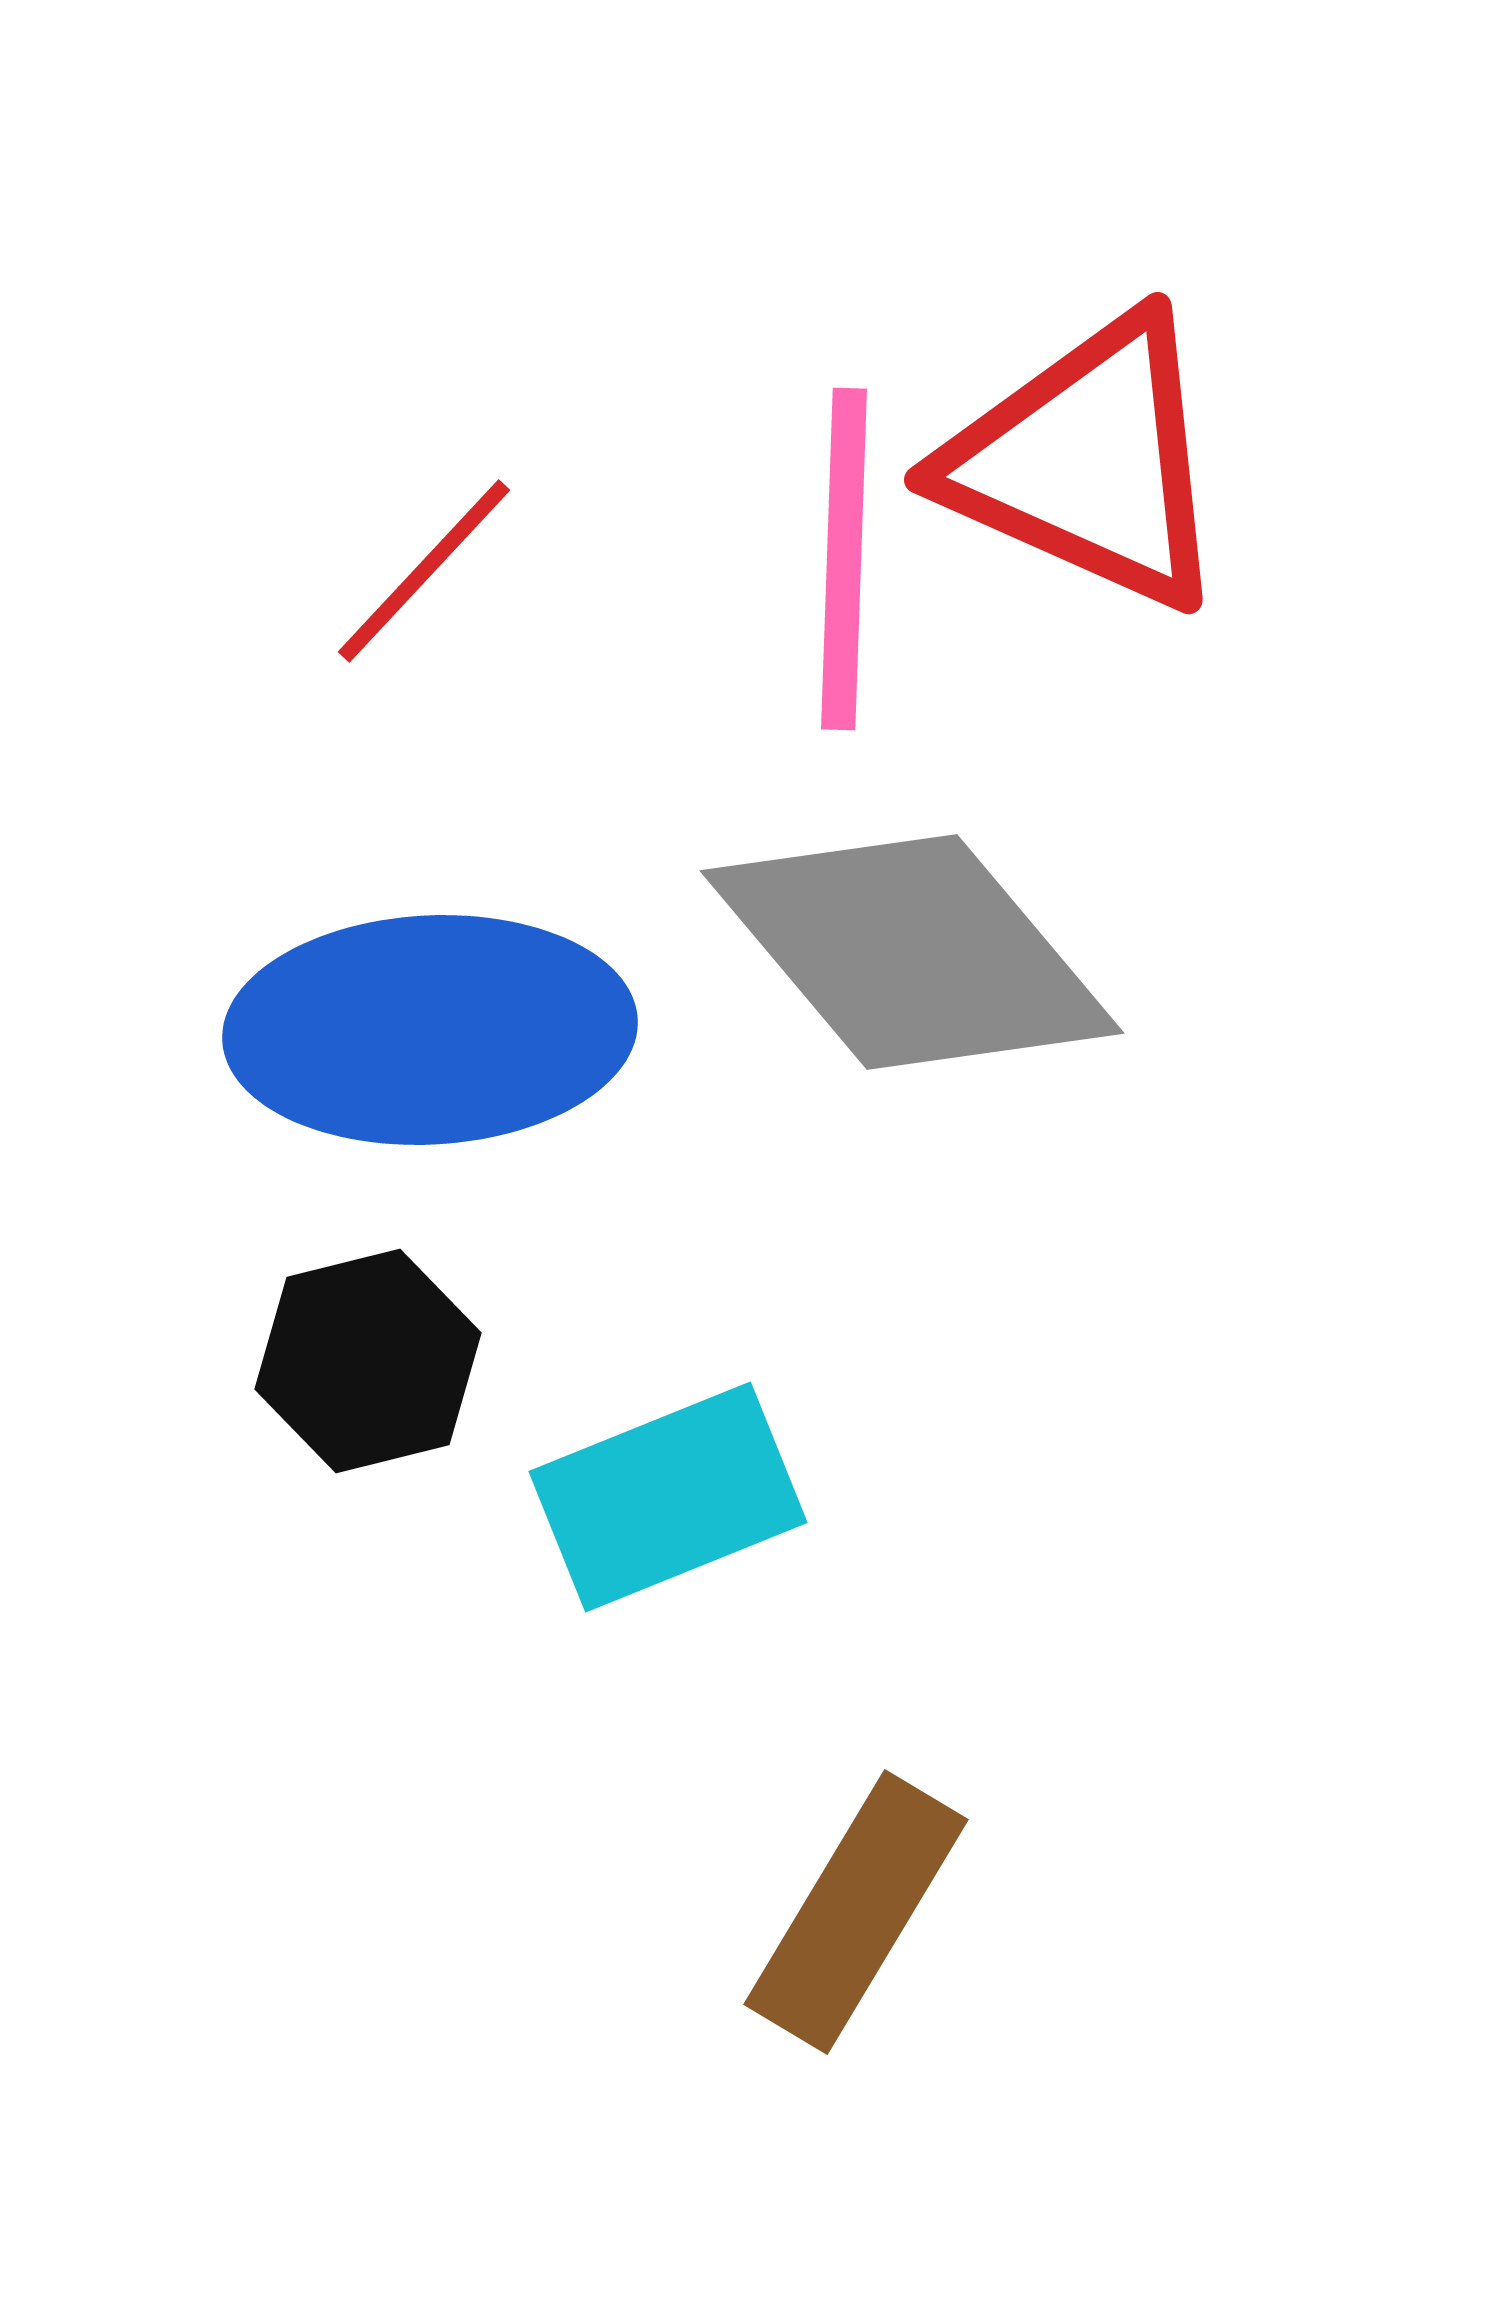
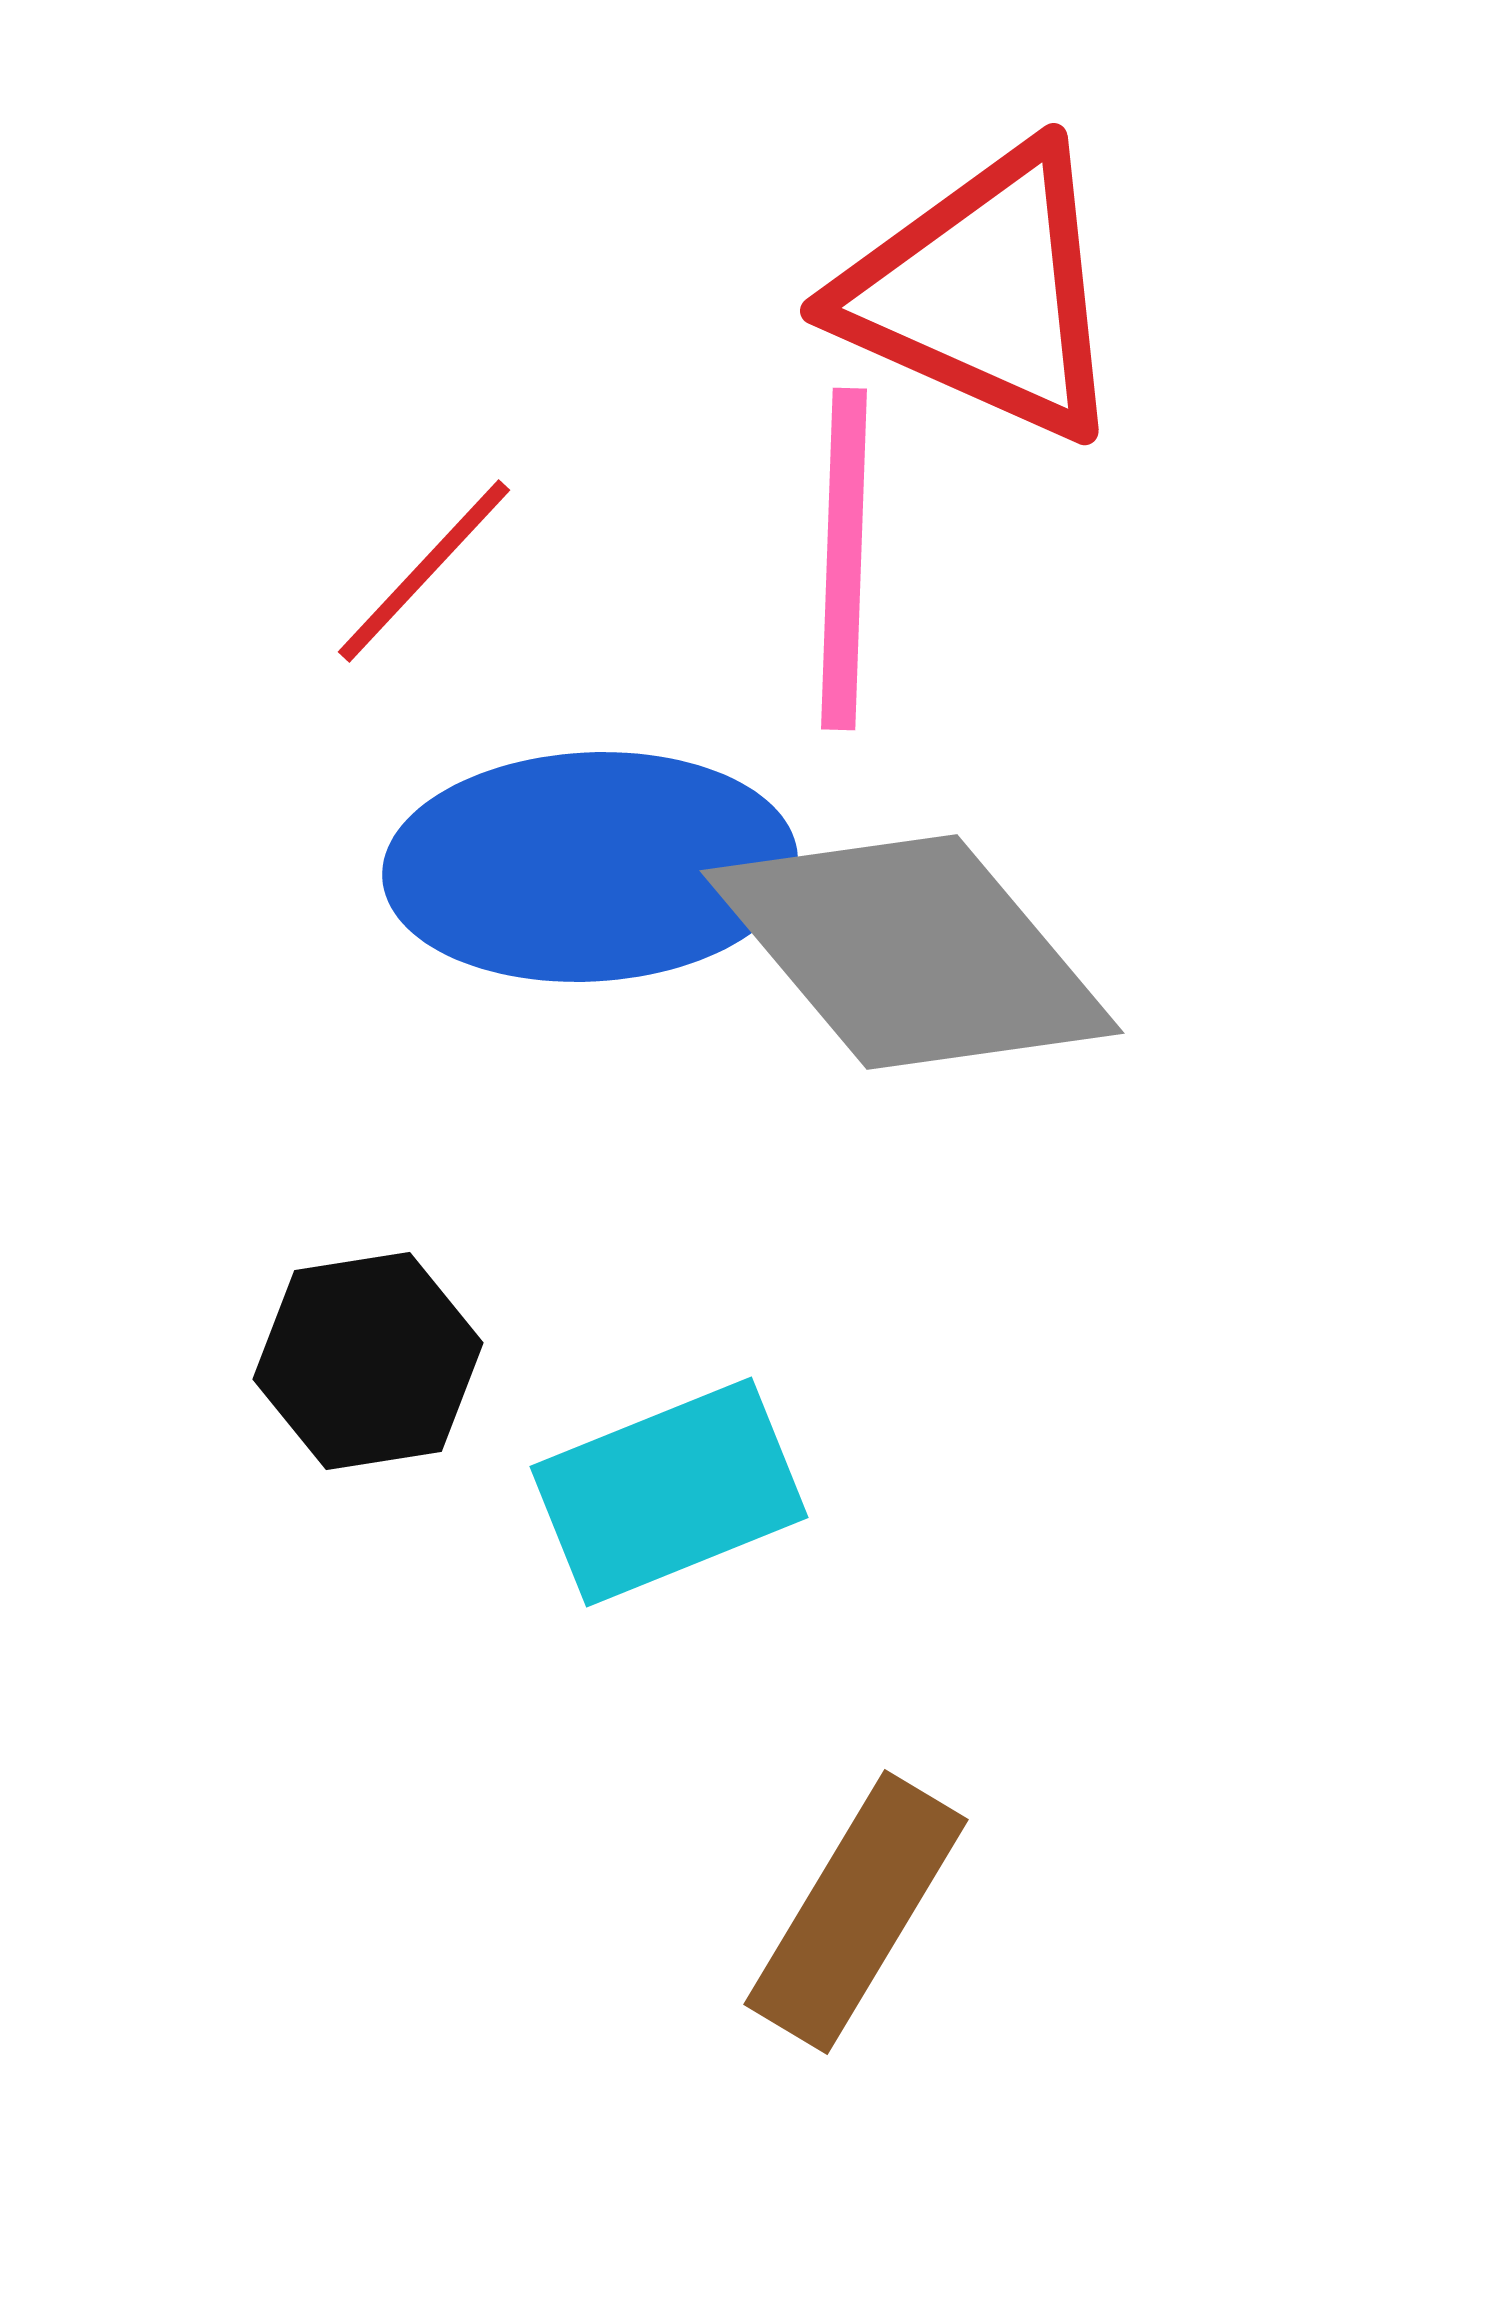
red triangle: moved 104 px left, 169 px up
blue ellipse: moved 160 px right, 163 px up
black hexagon: rotated 5 degrees clockwise
cyan rectangle: moved 1 px right, 5 px up
